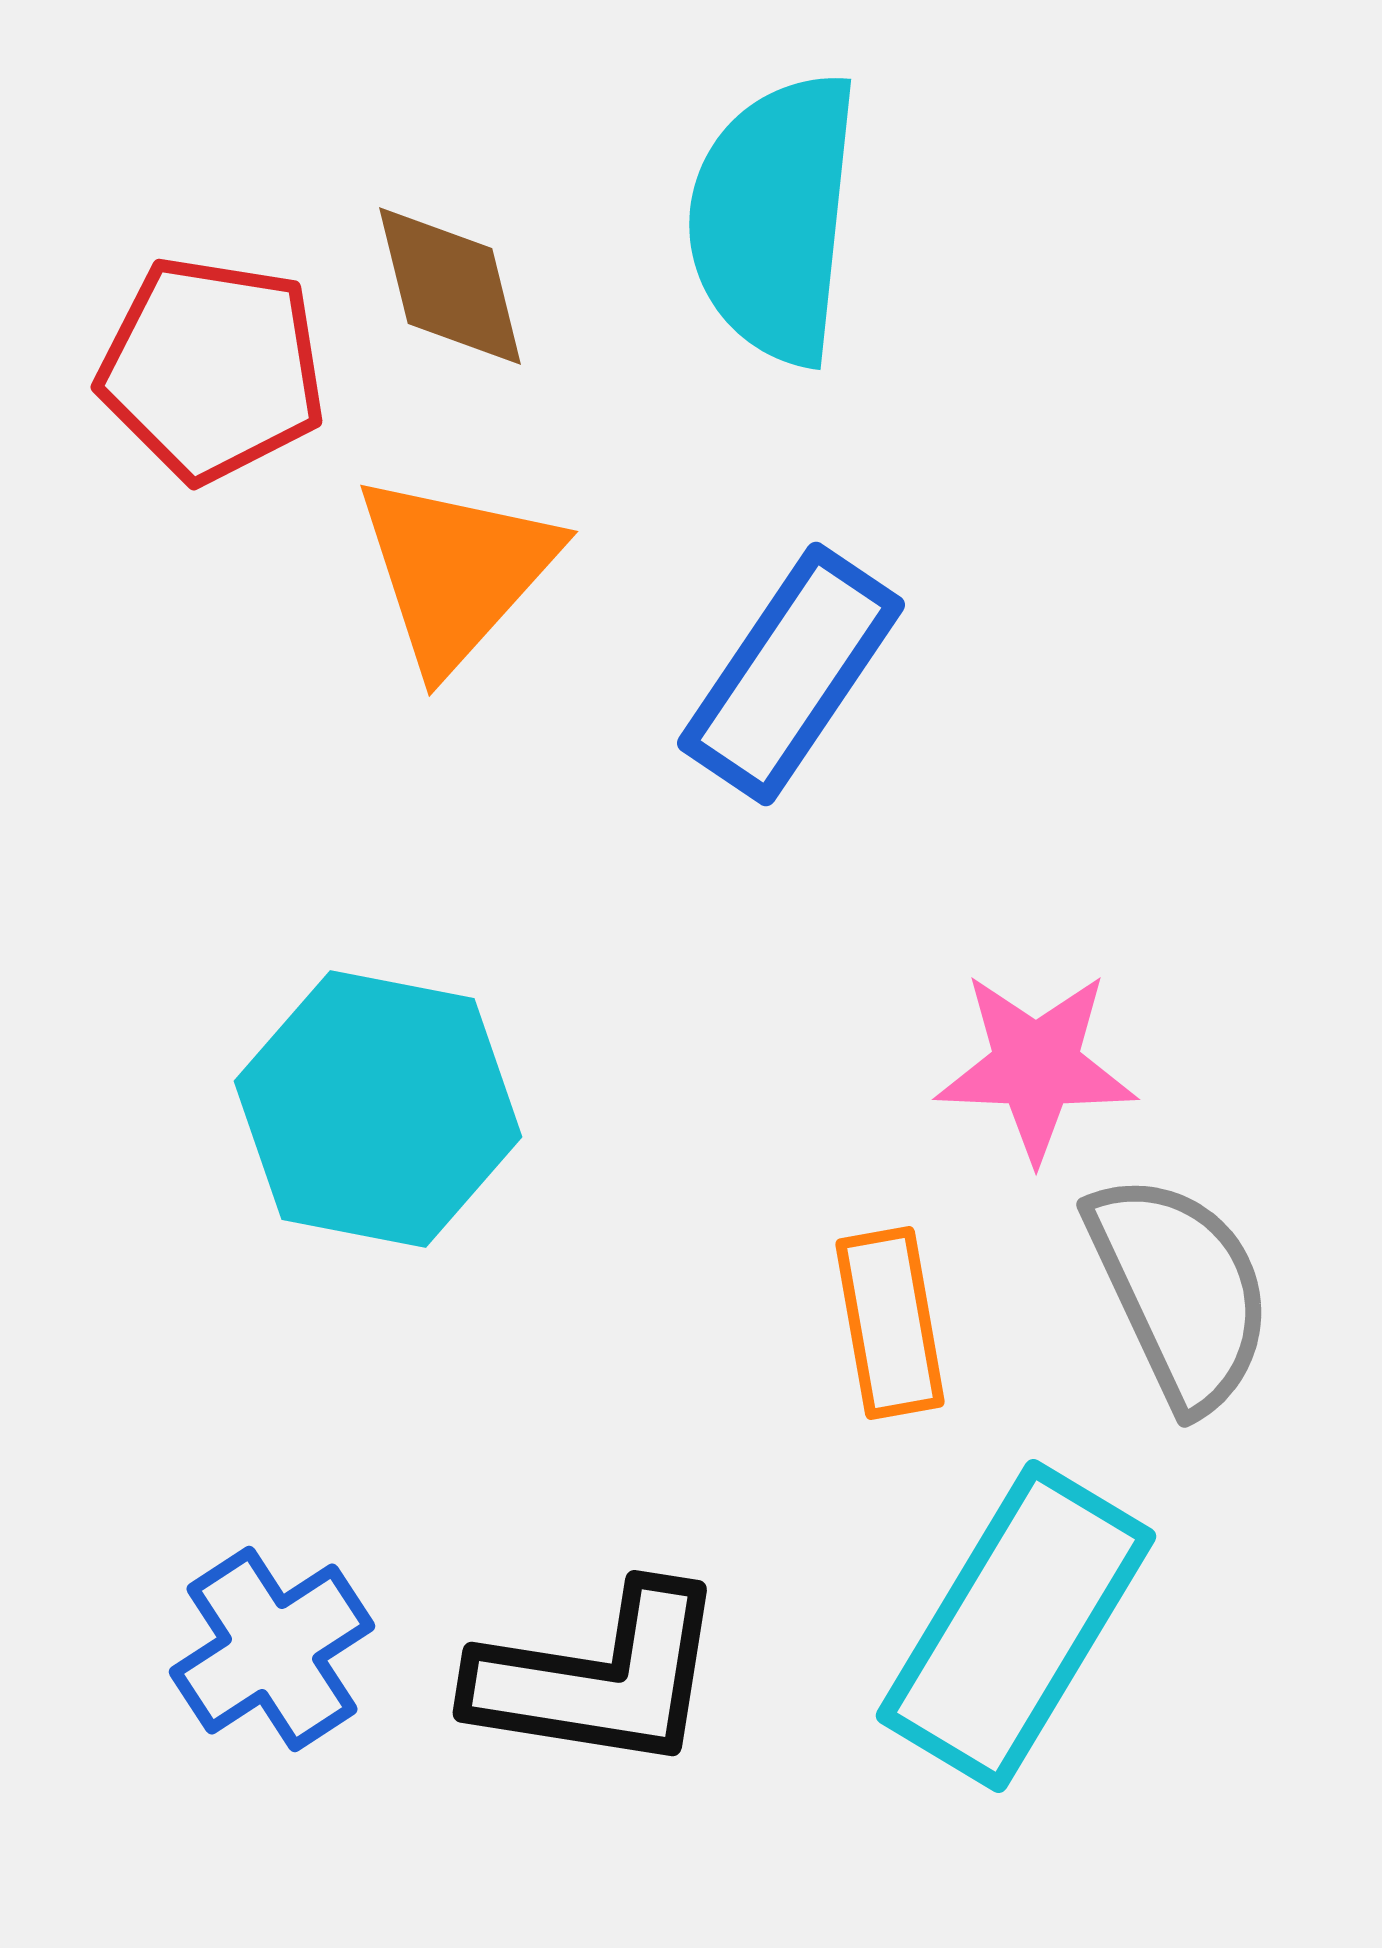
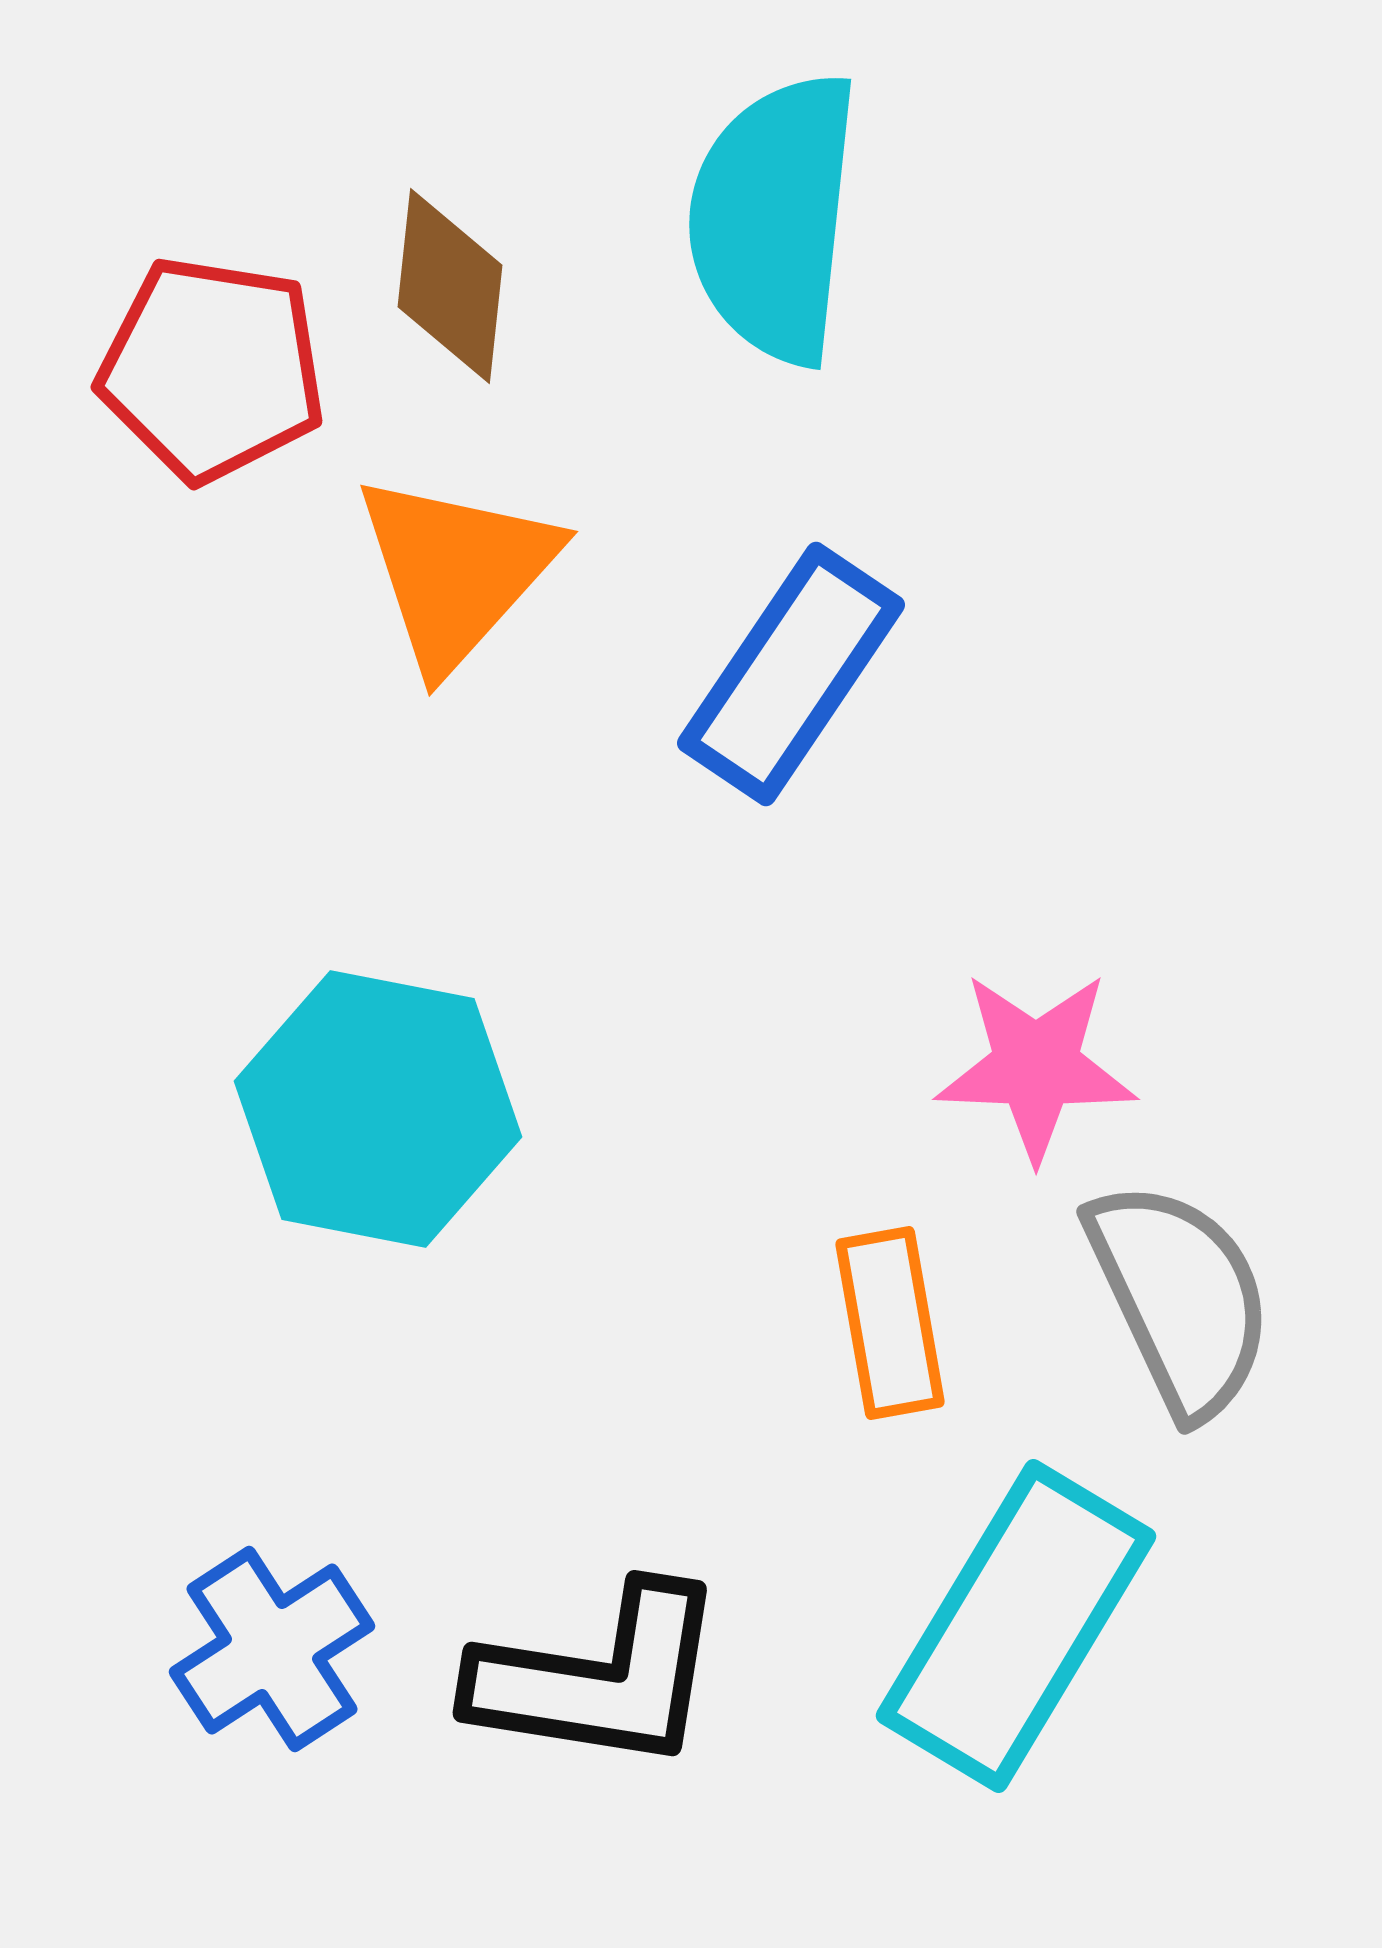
brown diamond: rotated 20 degrees clockwise
gray semicircle: moved 7 px down
